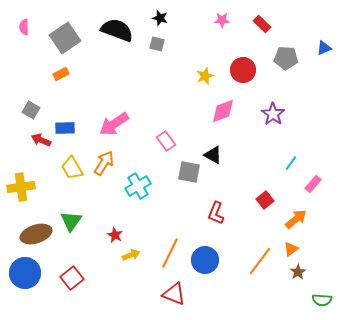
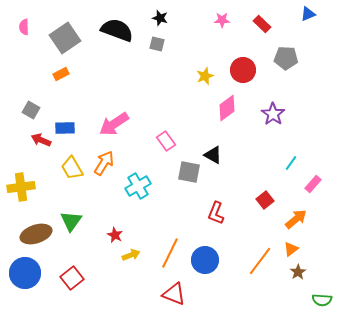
blue triangle at (324, 48): moved 16 px left, 34 px up
pink diamond at (223, 111): moved 4 px right, 3 px up; rotated 16 degrees counterclockwise
